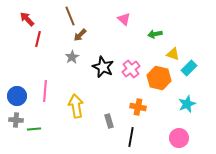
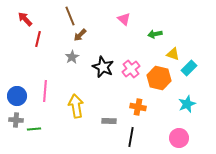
red arrow: moved 2 px left
gray rectangle: rotated 72 degrees counterclockwise
